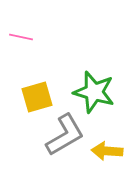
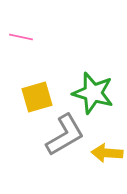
green star: moved 1 px left, 1 px down
yellow arrow: moved 2 px down
